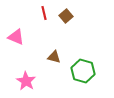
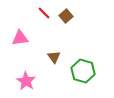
red line: rotated 32 degrees counterclockwise
pink triangle: moved 4 px right, 1 px down; rotated 30 degrees counterclockwise
brown triangle: rotated 40 degrees clockwise
